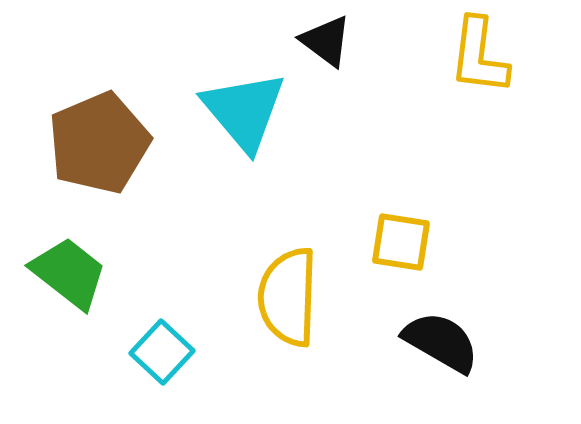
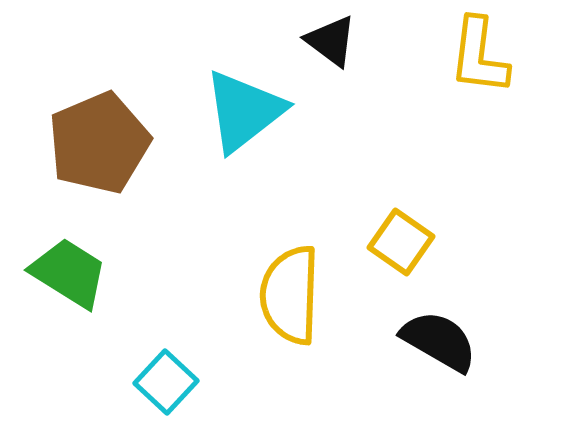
black triangle: moved 5 px right
cyan triangle: rotated 32 degrees clockwise
yellow square: rotated 26 degrees clockwise
green trapezoid: rotated 6 degrees counterclockwise
yellow semicircle: moved 2 px right, 2 px up
black semicircle: moved 2 px left, 1 px up
cyan square: moved 4 px right, 30 px down
